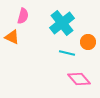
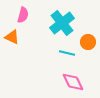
pink semicircle: moved 1 px up
pink diamond: moved 6 px left, 3 px down; rotated 15 degrees clockwise
